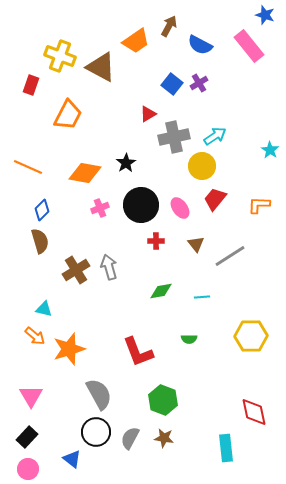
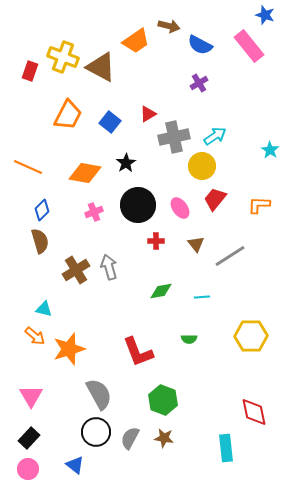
brown arrow at (169, 26): rotated 75 degrees clockwise
yellow cross at (60, 56): moved 3 px right, 1 px down
blue square at (172, 84): moved 62 px left, 38 px down
red rectangle at (31, 85): moved 1 px left, 14 px up
black circle at (141, 205): moved 3 px left
pink cross at (100, 208): moved 6 px left, 4 px down
black rectangle at (27, 437): moved 2 px right, 1 px down
blue triangle at (72, 459): moved 3 px right, 6 px down
